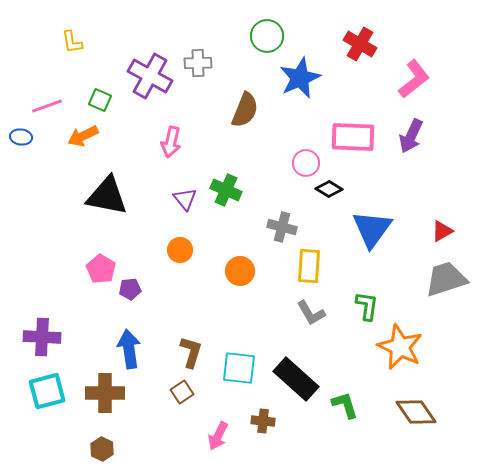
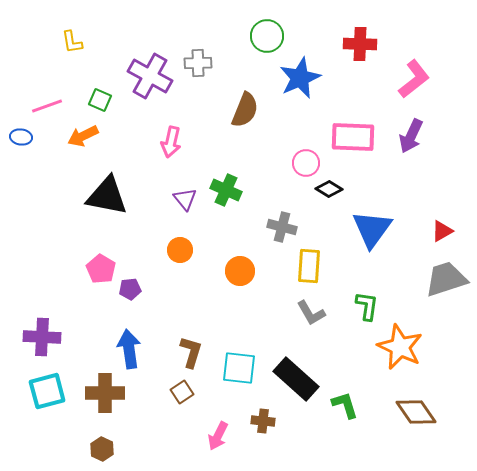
red cross at (360, 44): rotated 28 degrees counterclockwise
